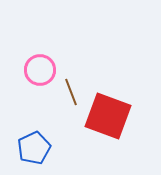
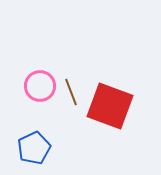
pink circle: moved 16 px down
red square: moved 2 px right, 10 px up
